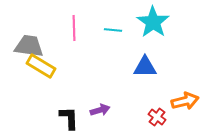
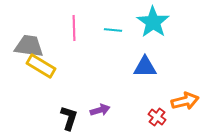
black L-shape: rotated 20 degrees clockwise
